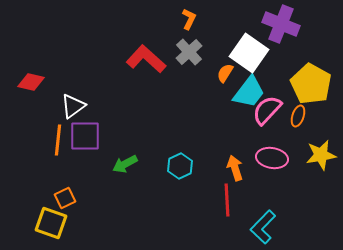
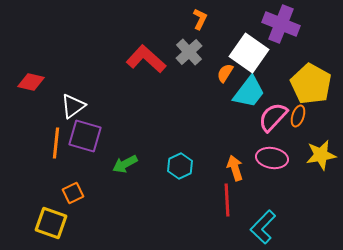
orange L-shape: moved 11 px right
pink semicircle: moved 6 px right, 7 px down
purple square: rotated 16 degrees clockwise
orange line: moved 2 px left, 3 px down
orange square: moved 8 px right, 5 px up
